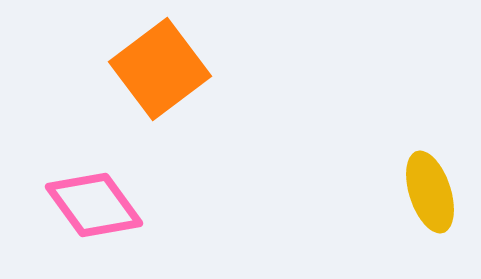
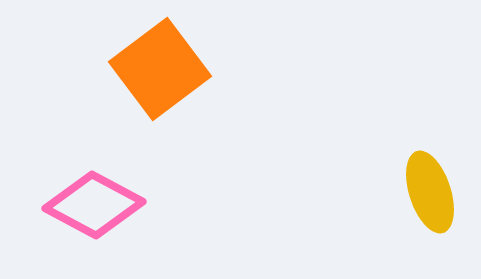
pink diamond: rotated 26 degrees counterclockwise
